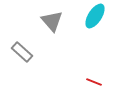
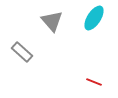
cyan ellipse: moved 1 px left, 2 px down
